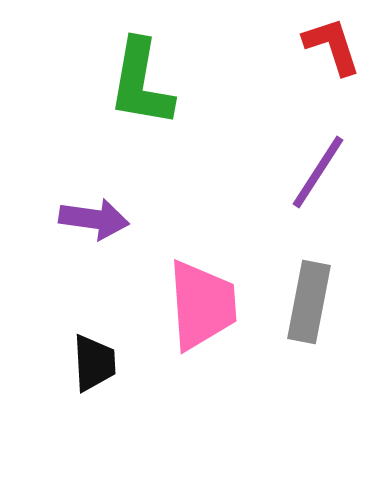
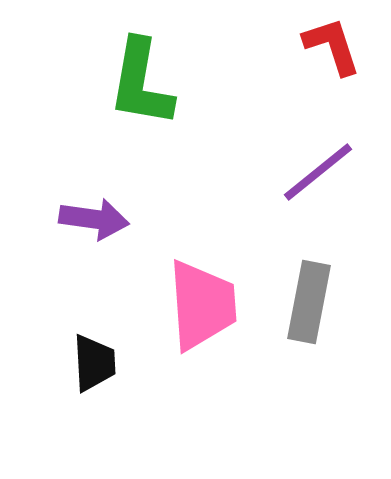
purple line: rotated 18 degrees clockwise
